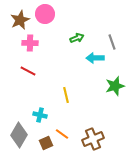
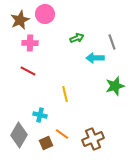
yellow line: moved 1 px left, 1 px up
